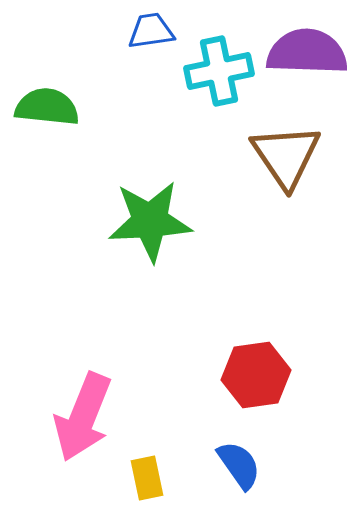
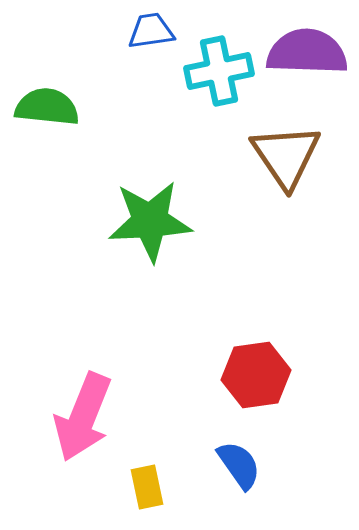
yellow rectangle: moved 9 px down
